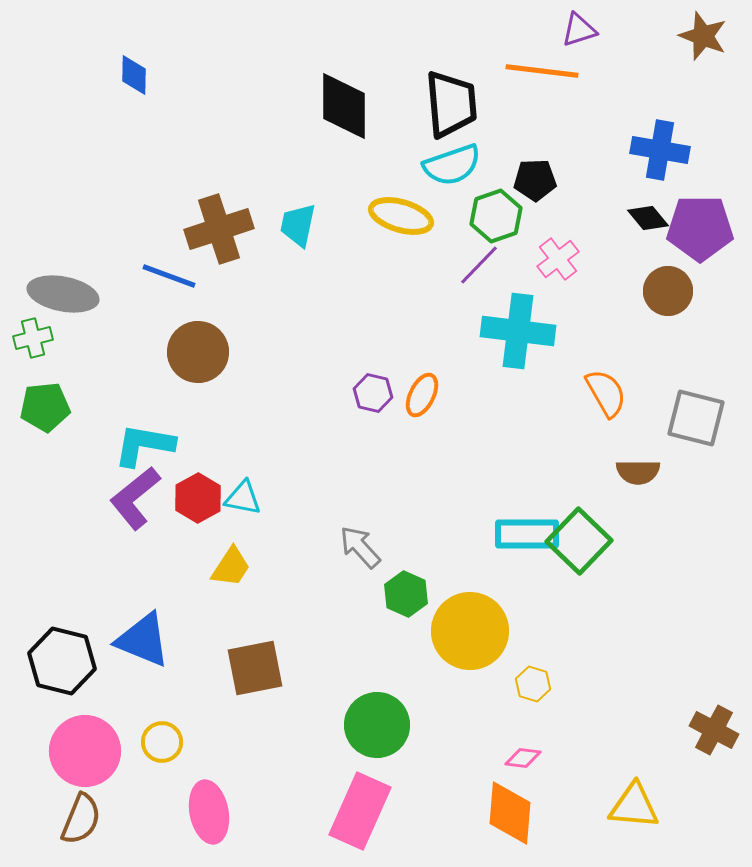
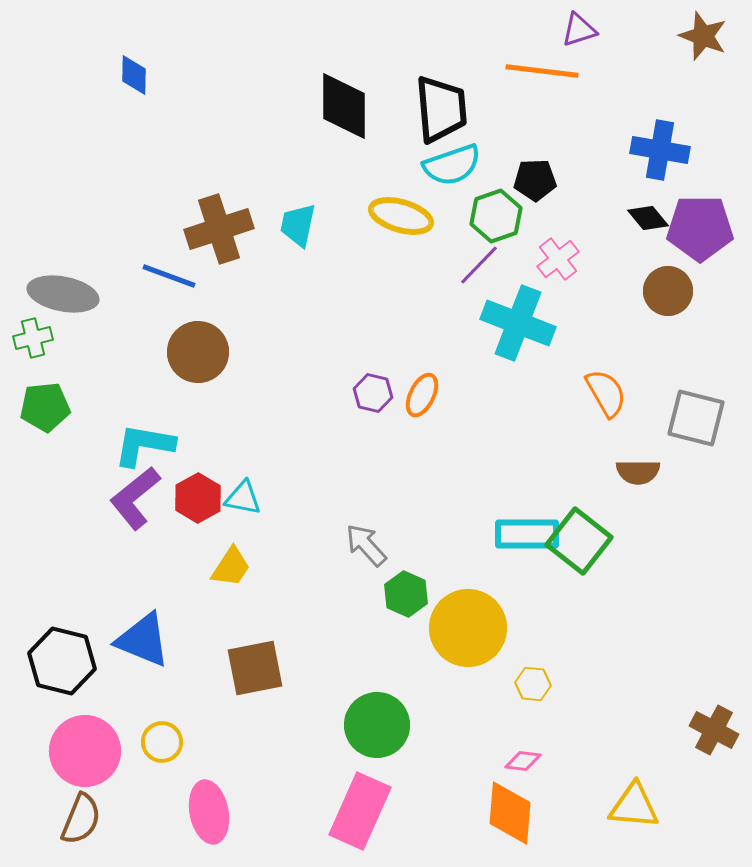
black trapezoid at (451, 104): moved 10 px left, 5 px down
cyan cross at (518, 331): moved 8 px up; rotated 14 degrees clockwise
green square at (579, 541): rotated 6 degrees counterclockwise
gray arrow at (360, 547): moved 6 px right, 2 px up
yellow circle at (470, 631): moved 2 px left, 3 px up
yellow hexagon at (533, 684): rotated 12 degrees counterclockwise
pink diamond at (523, 758): moved 3 px down
